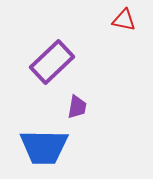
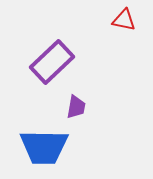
purple trapezoid: moved 1 px left
